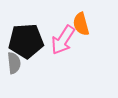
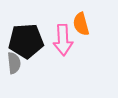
pink arrow: rotated 36 degrees counterclockwise
